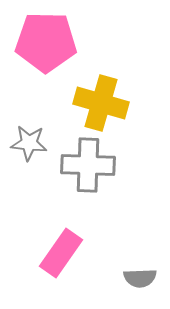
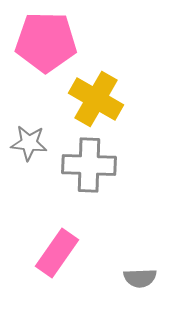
yellow cross: moved 5 px left, 4 px up; rotated 14 degrees clockwise
gray cross: moved 1 px right
pink rectangle: moved 4 px left
